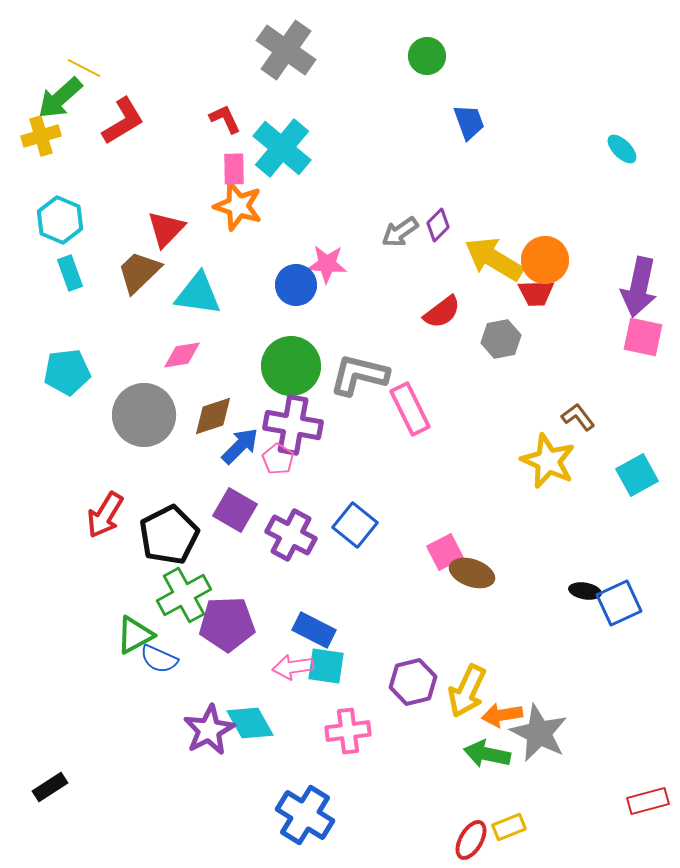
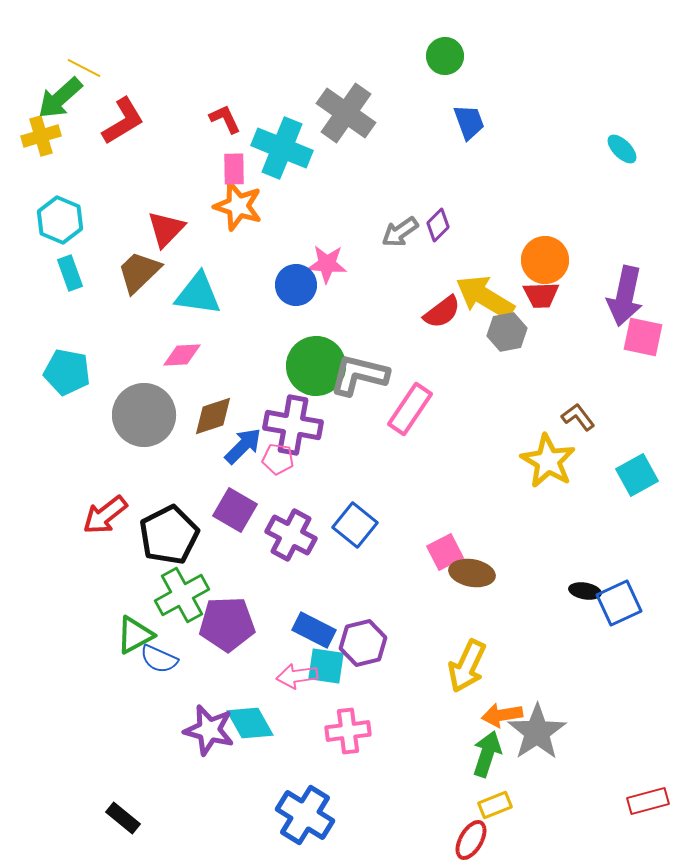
gray cross at (286, 50): moved 60 px right, 63 px down
green circle at (427, 56): moved 18 px right
cyan cross at (282, 148): rotated 18 degrees counterclockwise
yellow arrow at (494, 259): moved 9 px left, 38 px down
purple arrow at (639, 287): moved 14 px left, 9 px down
red trapezoid at (536, 293): moved 5 px right, 2 px down
gray hexagon at (501, 339): moved 6 px right, 7 px up
pink diamond at (182, 355): rotated 6 degrees clockwise
green circle at (291, 366): moved 25 px right
cyan pentagon at (67, 372): rotated 18 degrees clockwise
pink rectangle at (410, 409): rotated 60 degrees clockwise
blue arrow at (240, 446): moved 3 px right
pink pentagon at (278, 459): rotated 24 degrees counterclockwise
yellow star at (548, 461): rotated 6 degrees clockwise
red arrow at (105, 515): rotated 21 degrees clockwise
brown ellipse at (472, 573): rotated 9 degrees counterclockwise
green cross at (184, 595): moved 2 px left
pink arrow at (293, 667): moved 4 px right, 9 px down
purple hexagon at (413, 682): moved 50 px left, 39 px up
yellow arrow at (467, 691): moved 25 px up
purple star at (209, 730): rotated 30 degrees counterclockwise
gray star at (539, 733): moved 2 px left, 1 px up; rotated 12 degrees clockwise
green arrow at (487, 754): rotated 96 degrees clockwise
black rectangle at (50, 787): moved 73 px right, 31 px down; rotated 72 degrees clockwise
yellow rectangle at (509, 827): moved 14 px left, 22 px up
